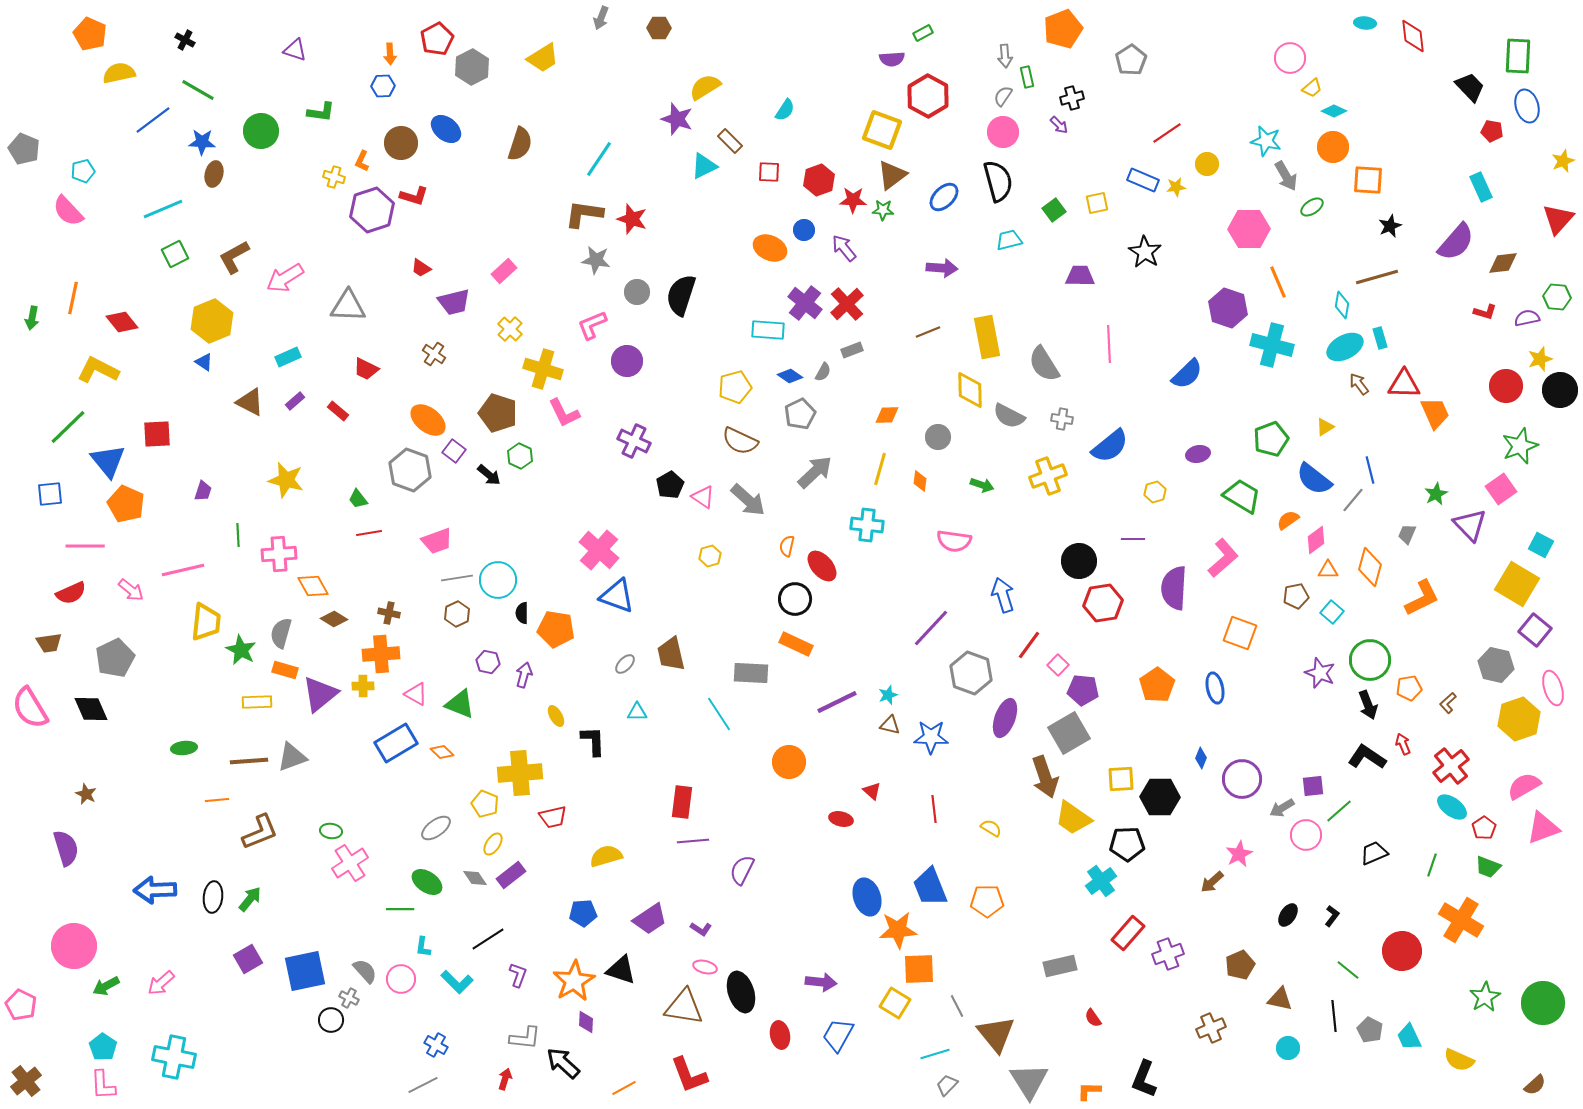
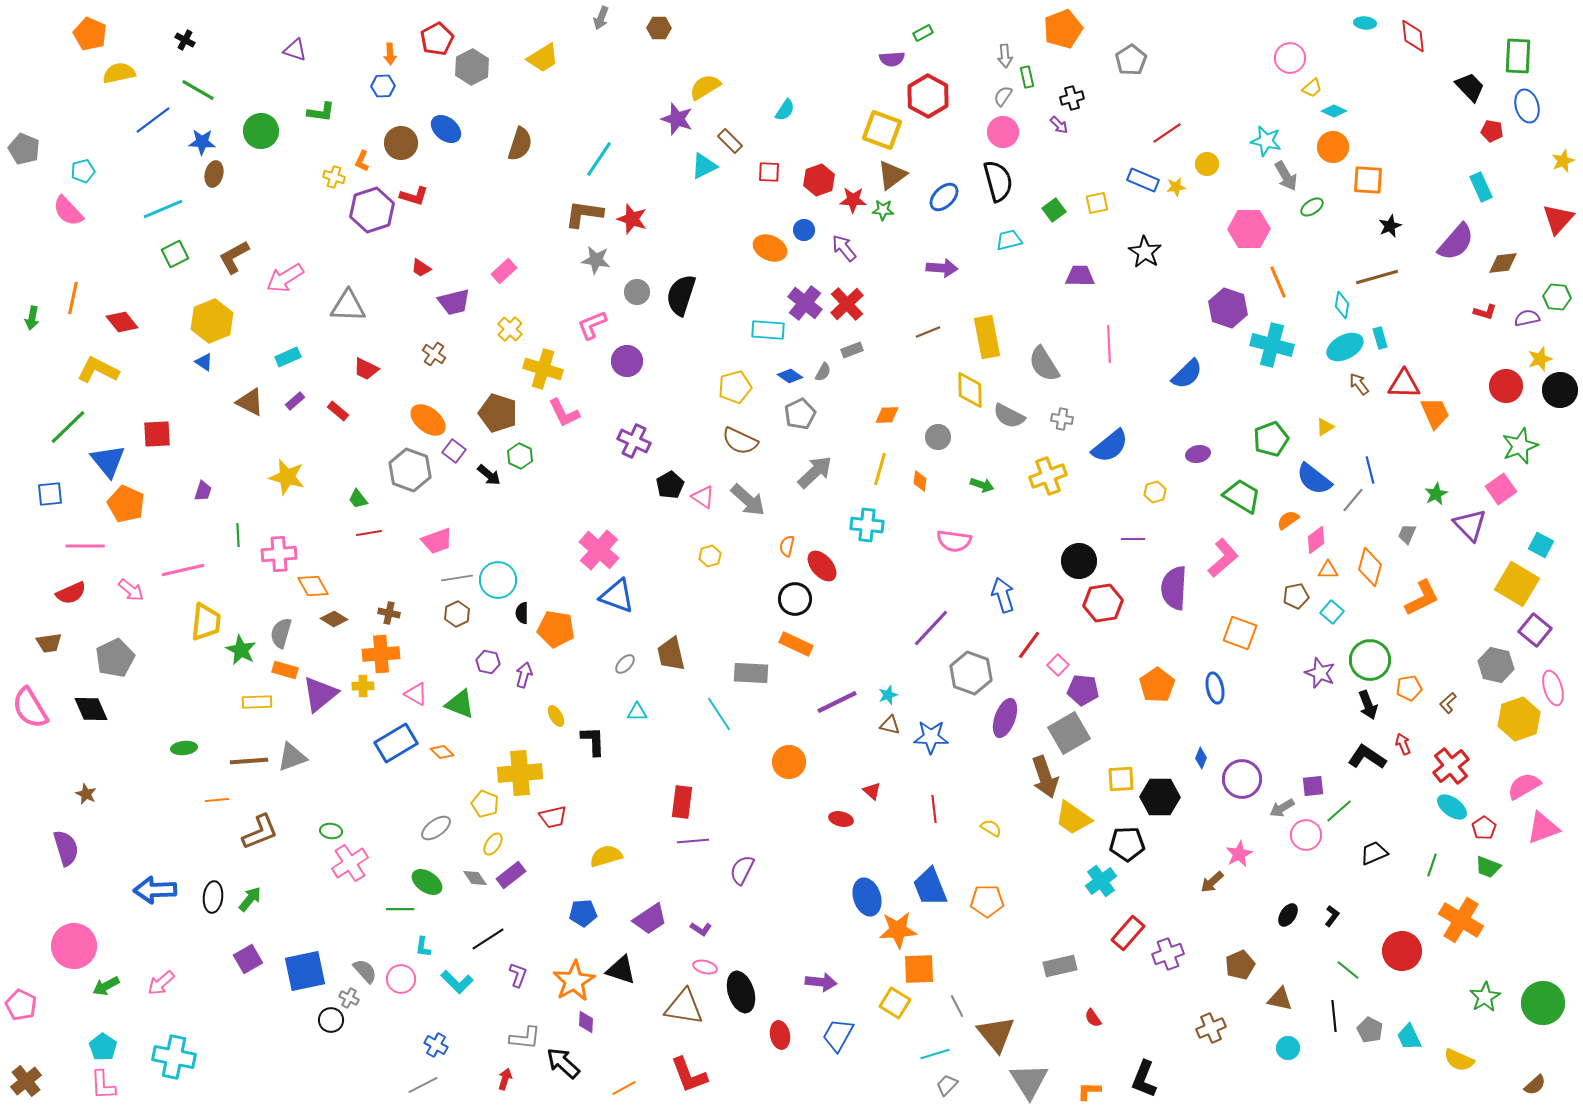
yellow star at (286, 480): moved 1 px right, 3 px up
